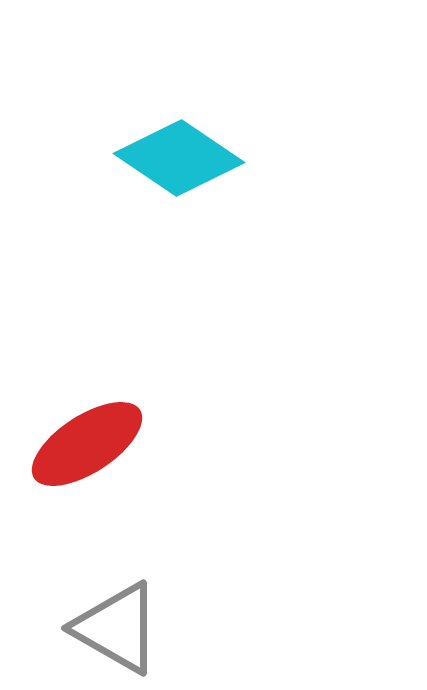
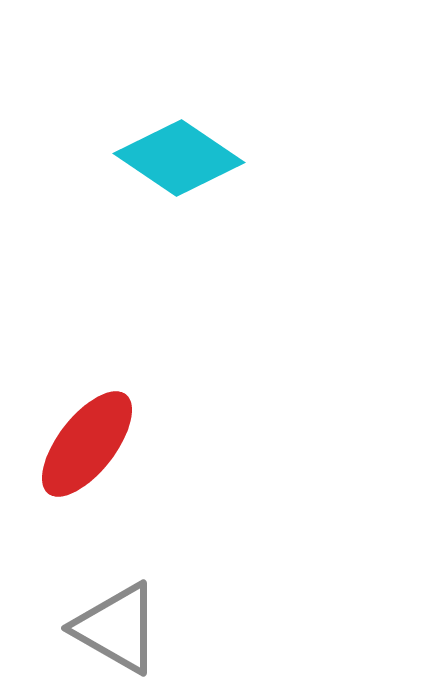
red ellipse: rotated 19 degrees counterclockwise
